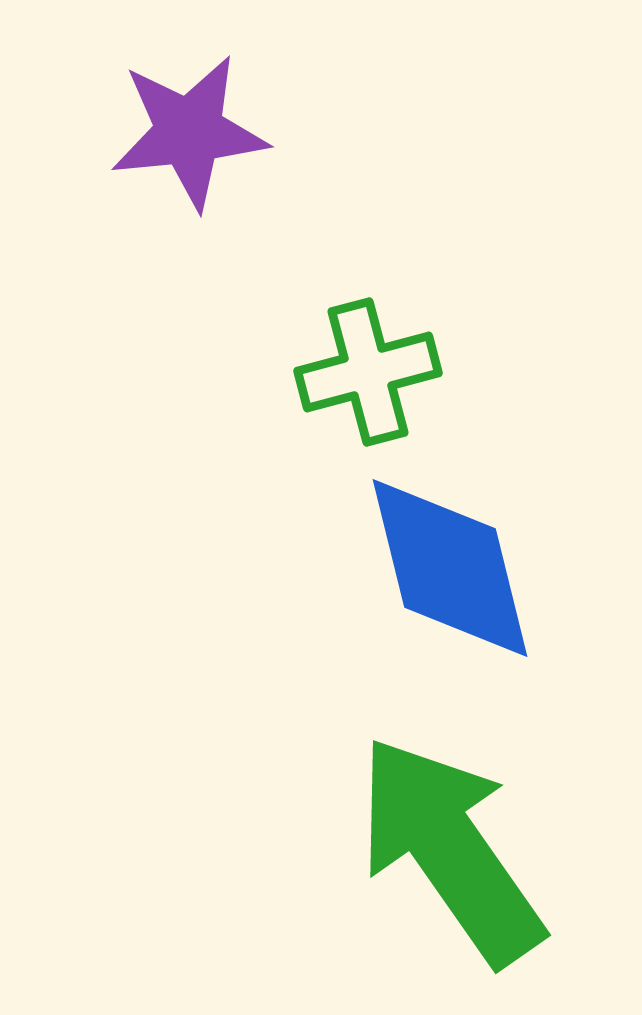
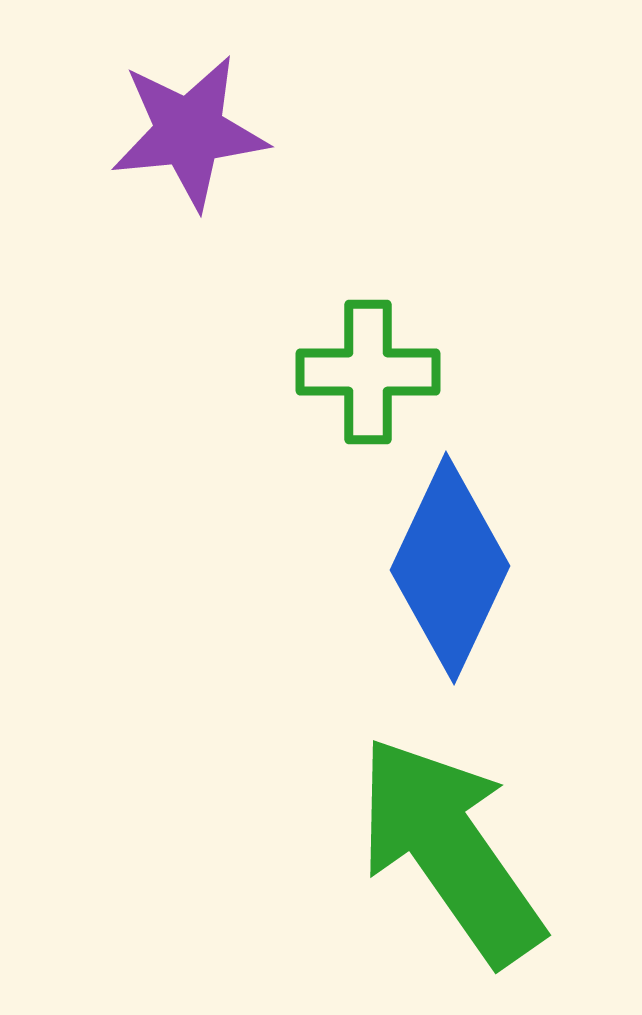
green cross: rotated 15 degrees clockwise
blue diamond: rotated 39 degrees clockwise
